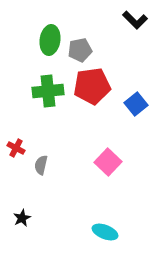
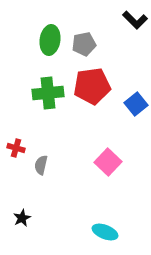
gray pentagon: moved 4 px right, 6 px up
green cross: moved 2 px down
red cross: rotated 12 degrees counterclockwise
